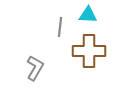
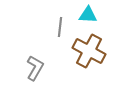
brown cross: rotated 28 degrees clockwise
